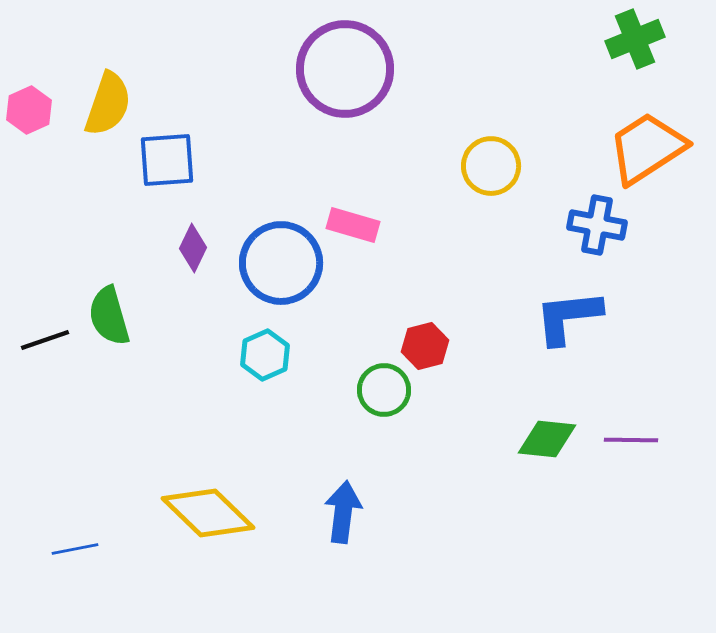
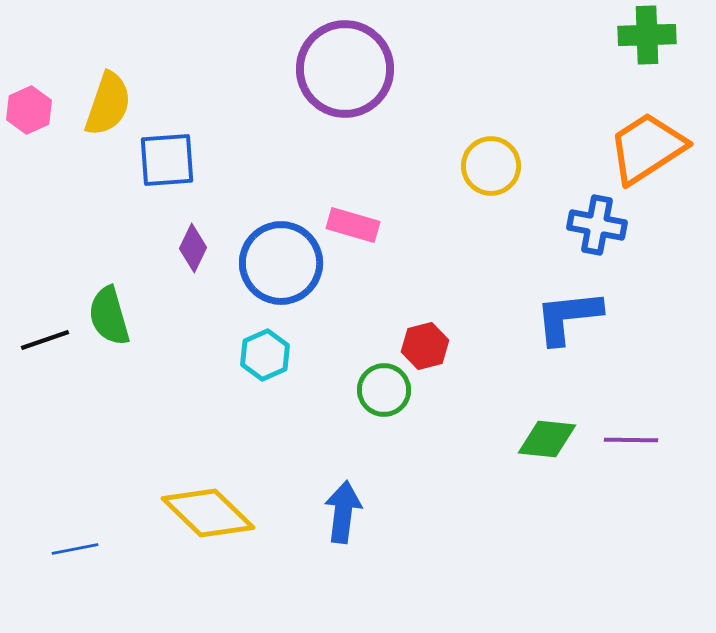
green cross: moved 12 px right, 4 px up; rotated 20 degrees clockwise
